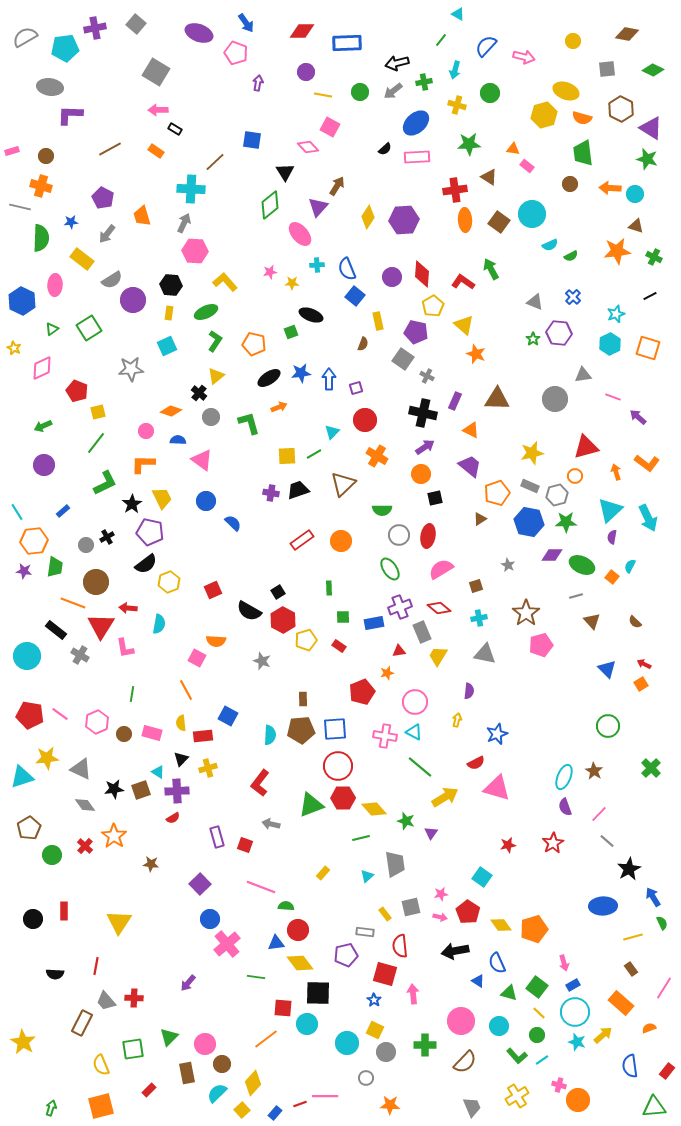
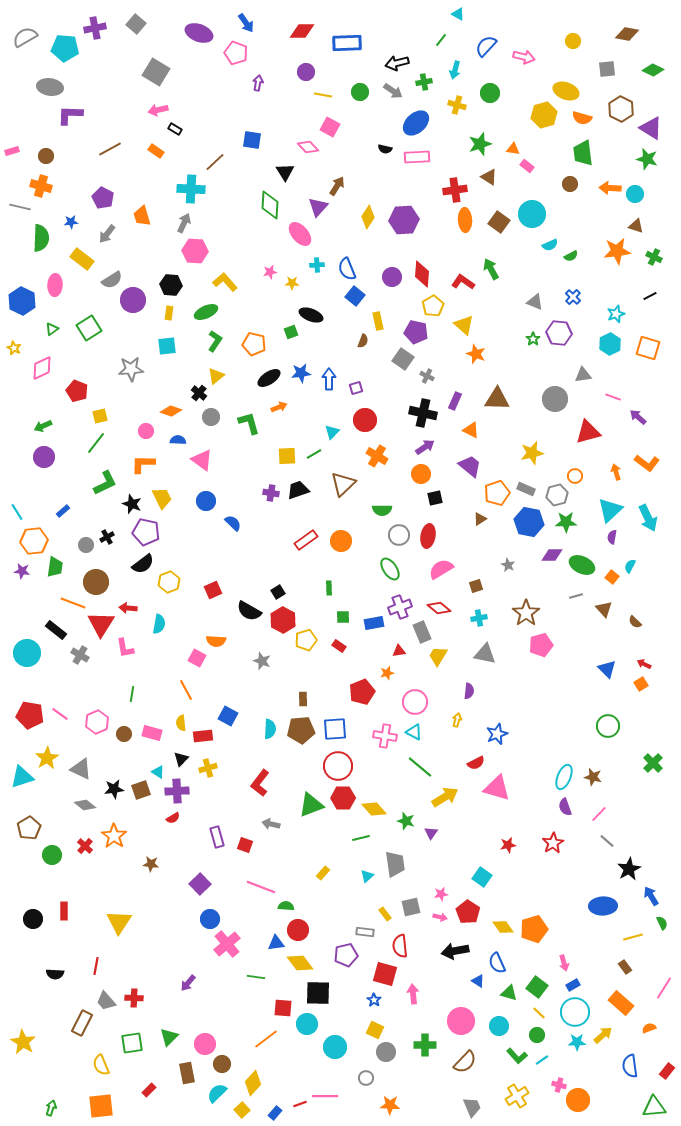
cyan pentagon at (65, 48): rotated 12 degrees clockwise
gray arrow at (393, 91): rotated 108 degrees counterclockwise
pink arrow at (158, 110): rotated 12 degrees counterclockwise
green star at (469, 144): moved 11 px right; rotated 15 degrees counterclockwise
black semicircle at (385, 149): rotated 56 degrees clockwise
green diamond at (270, 205): rotated 48 degrees counterclockwise
brown semicircle at (363, 344): moved 3 px up
cyan square at (167, 346): rotated 18 degrees clockwise
yellow square at (98, 412): moved 2 px right, 4 px down
red triangle at (586, 447): moved 2 px right, 15 px up
purple circle at (44, 465): moved 8 px up
gray rectangle at (530, 486): moved 4 px left, 3 px down
black star at (132, 504): rotated 18 degrees counterclockwise
purple pentagon at (150, 532): moved 4 px left
red rectangle at (302, 540): moved 4 px right
black semicircle at (146, 564): moved 3 px left
purple star at (24, 571): moved 2 px left
brown triangle at (592, 621): moved 12 px right, 12 px up
red triangle at (101, 626): moved 2 px up
cyan circle at (27, 656): moved 3 px up
cyan semicircle at (270, 735): moved 6 px up
yellow star at (47, 758): rotated 25 degrees counterclockwise
green cross at (651, 768): moved 2 px right, 5 px up
brown star at (594, 771): moved 1 px left, 6 px down; rotated 18 degrees counterclockwise
gray diamond at (85, 805): rotated 15 degrees counterclockwise
blue arrow at (653, 897): moved 2 px left, 1 px up
yellow diamond at (501, 925): moved 2 px right, 2 px down
brown rectangle at (631, 969): moved 6 px left, 2 px up
cyan star at (577, 1042): rotated 18 degrees counterclockwise
cyan circle at (347, 1043): moved 12 px left, 4 px down
green square at (133, 1049): moved 1 px left, 6 px up
orange square at (101, 1106): rotated 8 degrees clockwise
